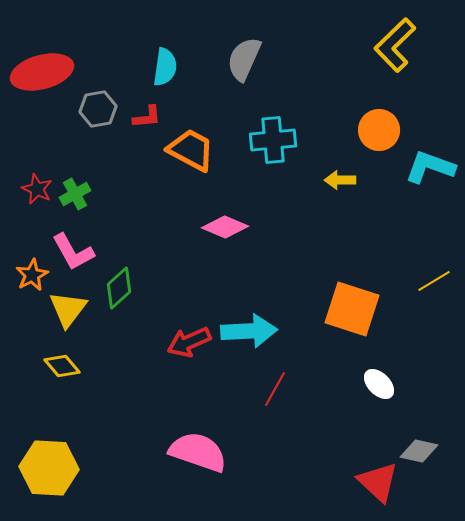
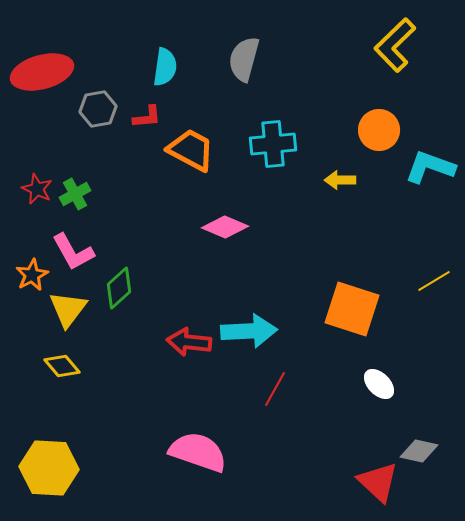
gray semicircle: rotated 9 degrees counterclockwise
cyan cross: moved 4 px down
red arrow: rotated 30 degrees clockwise
